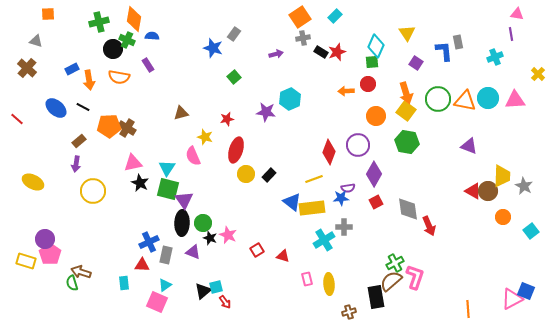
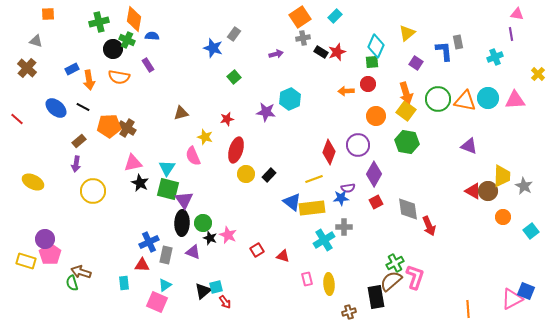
yellow triangle at (407, 33): rotated 24 degrees clockwise
